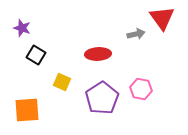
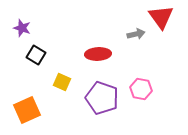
red triangle: moved 1 px left, 1 px up
purple pentagon: rotated 20 degrees counterclockwise
orange square: rotated 20 degrees counterclockwise
